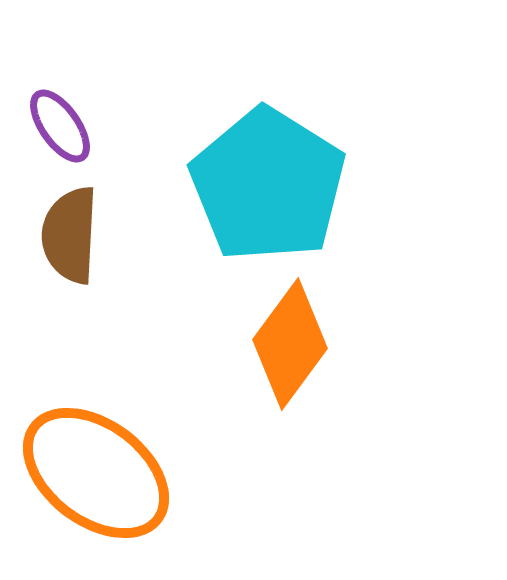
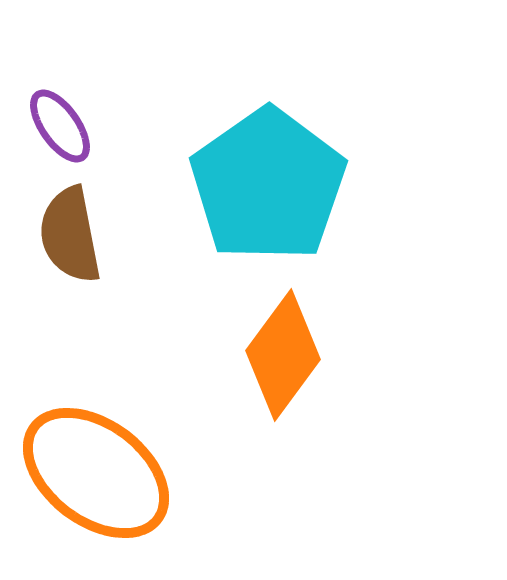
cyan pentagon: rotated 5 degrees clockwise
brown semicircle: rotated 14 degrees counterclockwise
orange diamond: moved 7 px left, 11 px down
